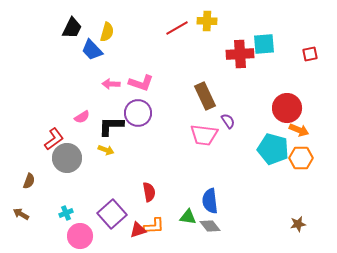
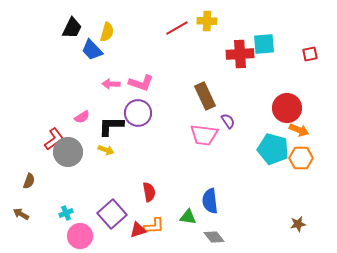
gray circle: moved 1 px right, 6 px up
gray diamond: moved 4 px right, 11 px down
